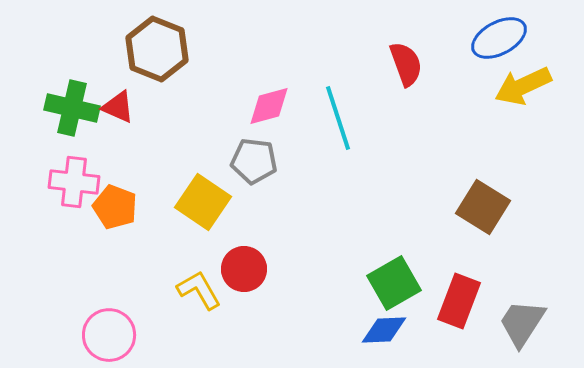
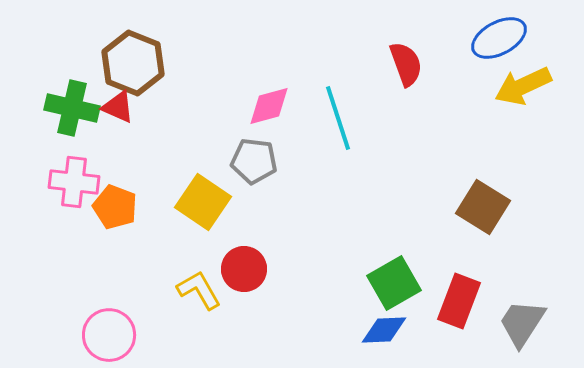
brown hexagon: moved 24 px left, 14 px down
